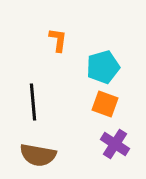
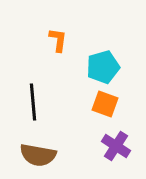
purple cross: moved 1 px right, 2 px down
